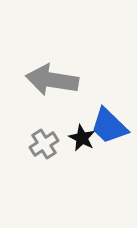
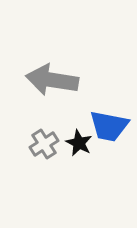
blue trapezoid: rotated 33 degrees counterclockwise
black star: moved 3 px left, 5 px down
